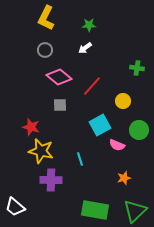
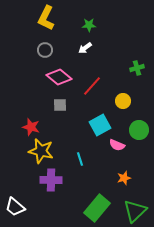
green cross: rotated 24 degrees counterclockwise
green rectangle: moved 2 px right, 2 px up; rotated 60 degrees counterclockwise
